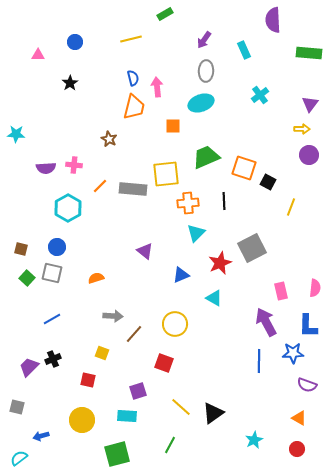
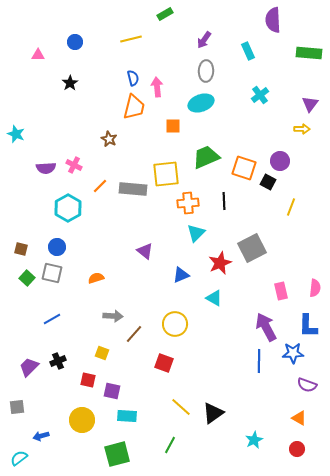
cyan rectangle at (244, 50): moved 4 px right, 1 px down
cyan star at (16, 134): rotated 18 degrees clockwise
purple circle at (309, 155): moved 29 px left, 6 px down
pink cross at (74, 165): rotated 21 degrees clockwise
purple arrow at (266, 322): moved 5 px down
black cross at (53, 359): moved 5 px right, 2 px down
purple square at (138, 391): moved 26 px left; rotated 30 degrees clockwise
gray square at (17, 407): rotated 21 degrees counterclockwise
